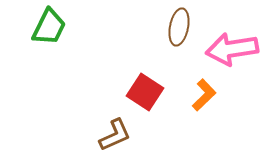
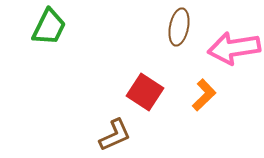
pink arrow: moved 2 px right, 1 px up
